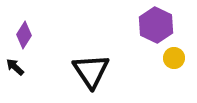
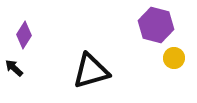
purple hexagon: rotated 12 degrees counterclockwise
black arrow: moved 1 px left, 1 px down
black triangle: rotated 48 degrees clockwise
